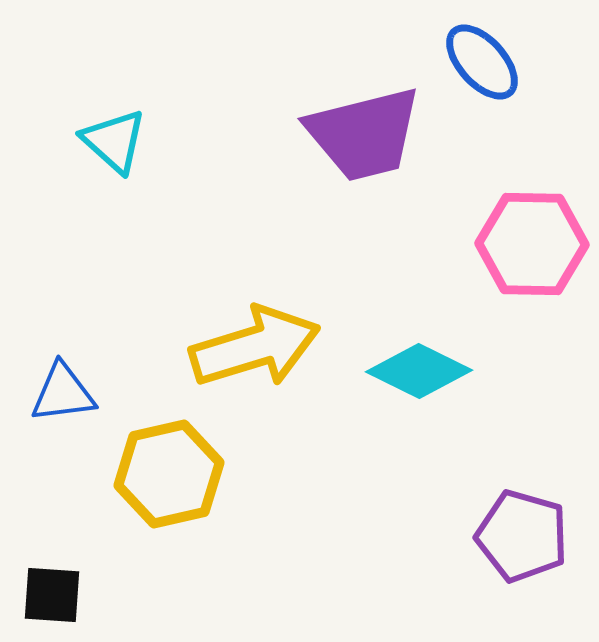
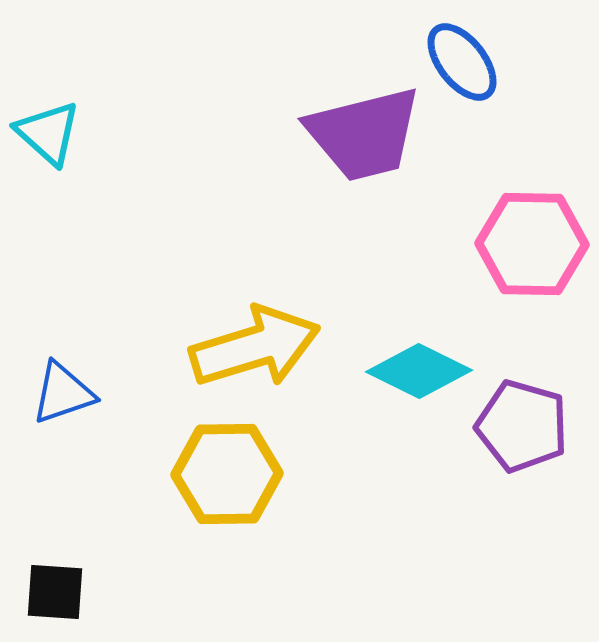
blue ellipse: moved 20 px left; rotated 4 degrees clockwise
cyan triangle: moved 66 px left, 8 px up
blue triangle: rotated 12 degrees counterclockwise
yellow hexagon: moved 58 px right; rotated 12 degrees clockwise
purple pentagon: moved 110 px up
black square: moved 3 px right, 3 px up
